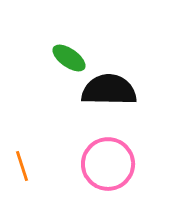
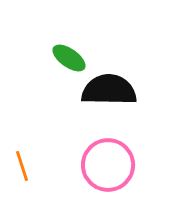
pink circle: moved 1 px down
